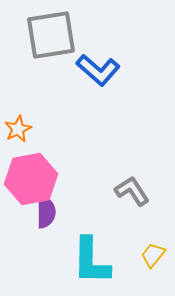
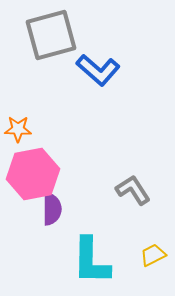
gray square: rotated 6 degrees counterclockwise
orange star: rotated 28 degrees clockwise
pink hexagon: moved 2 px right, 5 px up
gray L-shape: moved 1 px right, 1 px up
purple semicircle: moved 6 px right, 3 px up
yellow trapezoid: rotated 24 degrees clockwise
